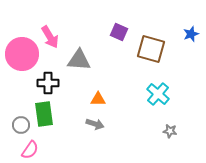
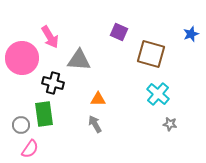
brown square: moved 5 px down
pink circle: moved 4 px down
black cross: moved 5 px right; rotated 15 degrees clockwise
gray arrow: rotated 138 degrees counterclockwise
gray star: moved 7 px up
pink semicircle: moved 1 px up
